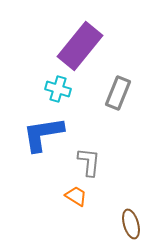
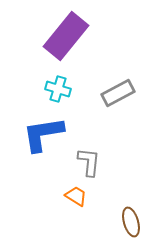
purple rectangle: moved 14 px left, 10 px up
gray rectangle: rotated 40 degrees clockwise
brown ellipse: moved 2 px up
